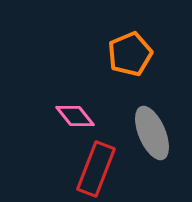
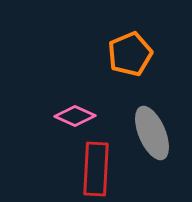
pink diamond: rotated 27 degrees counterclockwise
red rectangle: rotated 18 degrees counterclockwise
